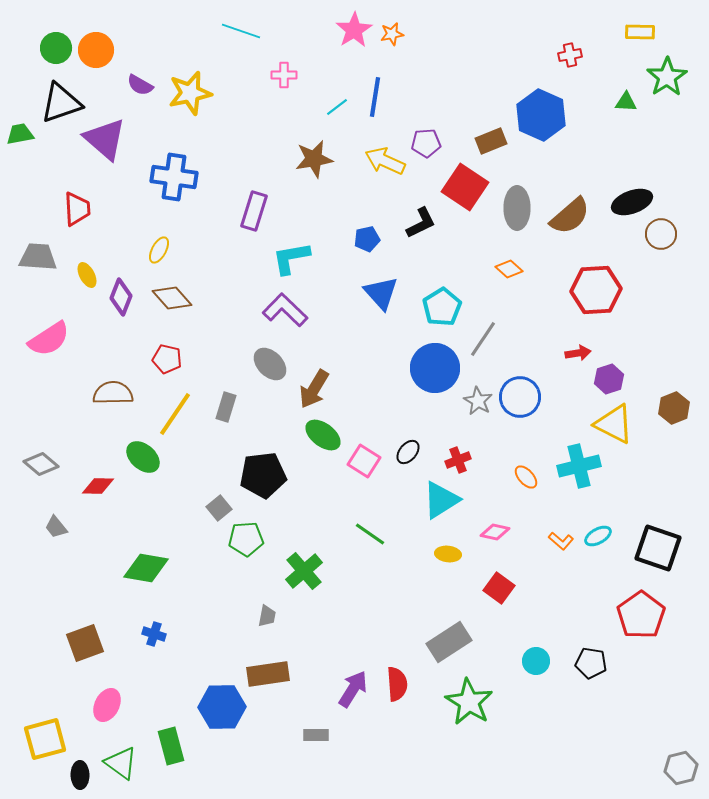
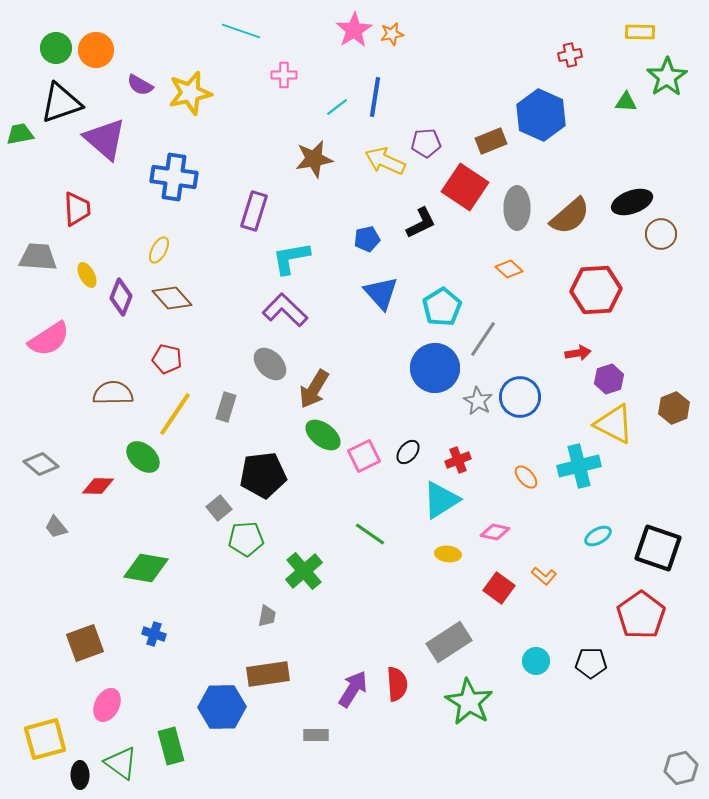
pink square at (364, 461): moved 5 px up; rotated 32 degrees clockwise
orange L-shape at (561, 541): moved 17 px left, 35 px down
black pentagon at (591, 663): rotated 8 degrees counterclockwise
